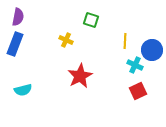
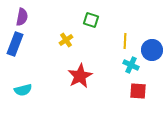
purple semicircle: moved 4 px right
yellow cross: rotated 32 degrees clockwise
cyan cross: moved 4 px left
red square: rotated 30 degrees clockwise
